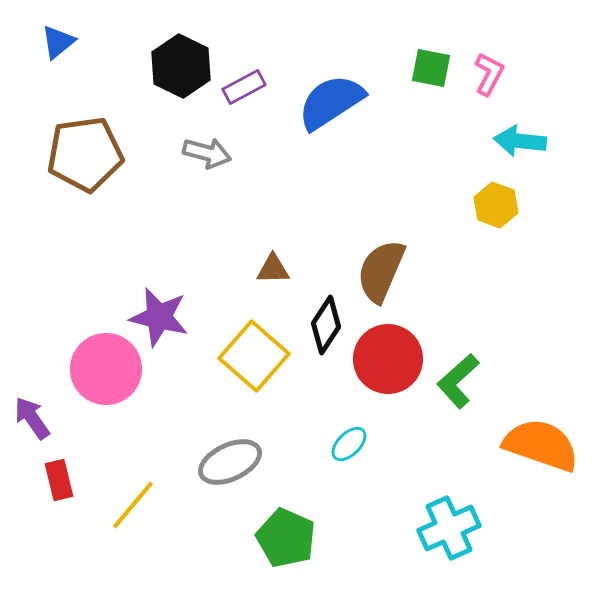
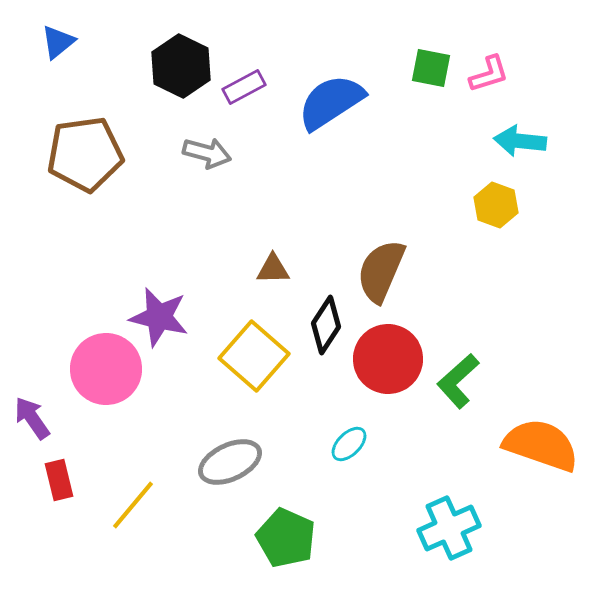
pink L-shape: rotated 45 degrees clockwise
